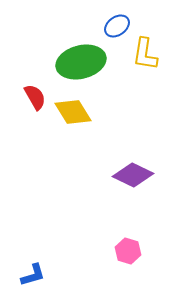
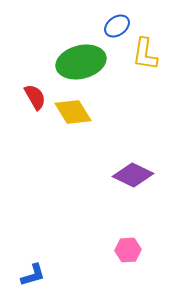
pink hexagon: moved 1 px up; rotated 20 degrees counterclockwise
